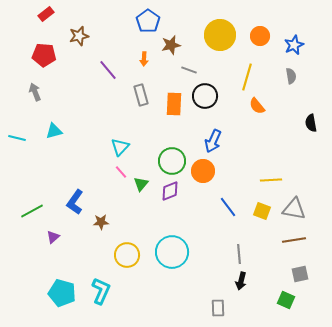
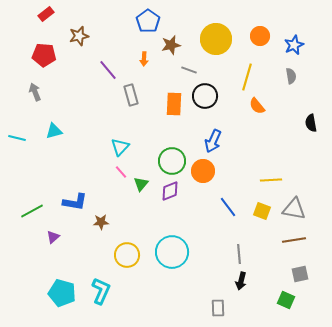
yellow circle at (220, 35): moved 4 px left, 4 px down
gray rectangle at (141, 95): moved 10 px left
blue L-shape at (75, 202): rotated 115 degrees counterclockwise
